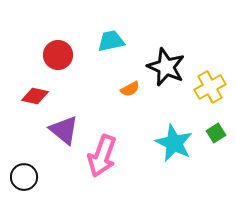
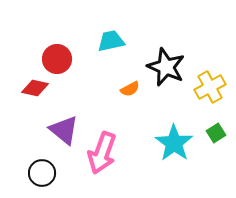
red circle: moved 1 px left, 4 px down
red diamond: moved 8 px up
cyan star: rotated 9 degrees clockwise
pink arrow: moved 3 px up
black circle: moved 18 px right, 4 px up
